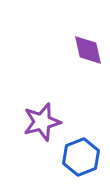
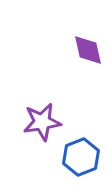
purple star: rotated 6 degrees clockwise
